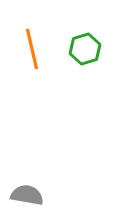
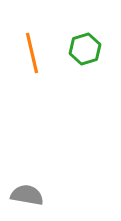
orange line: moved 4 px down
